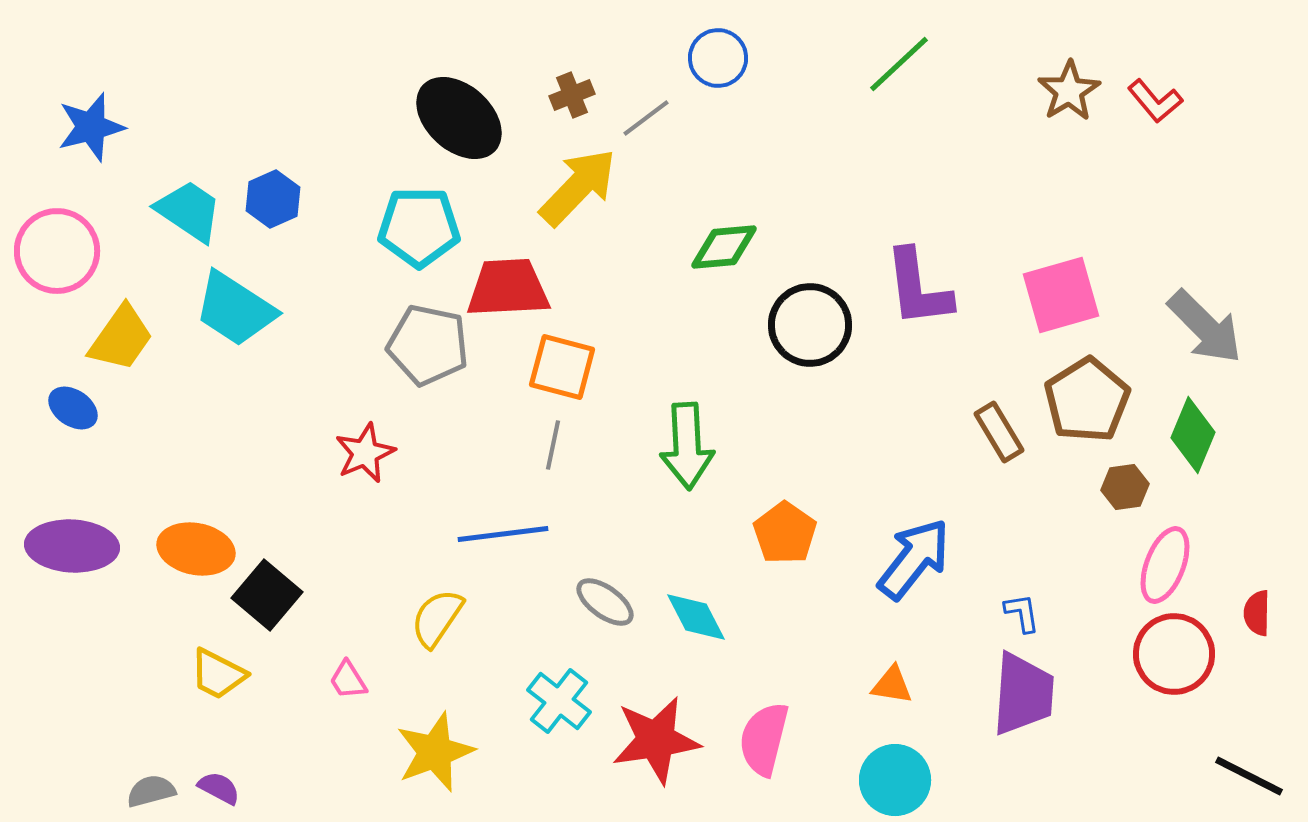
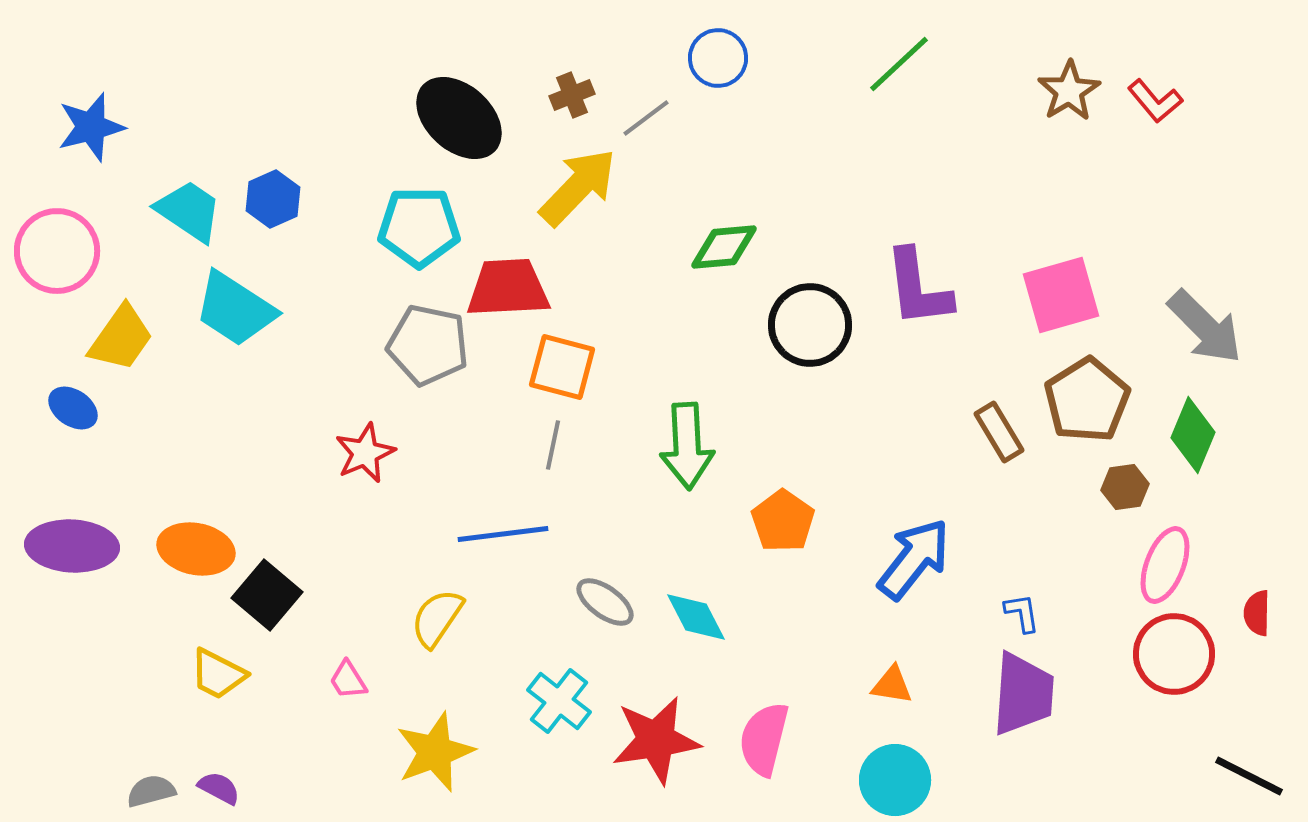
orange pentagon at (785, 533): moved 2 px left, 12 px up
